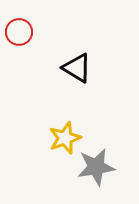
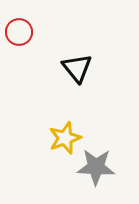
black triangle: rotated 20 degrees clockwise
gray star: rotated 12 degrees clockwise
